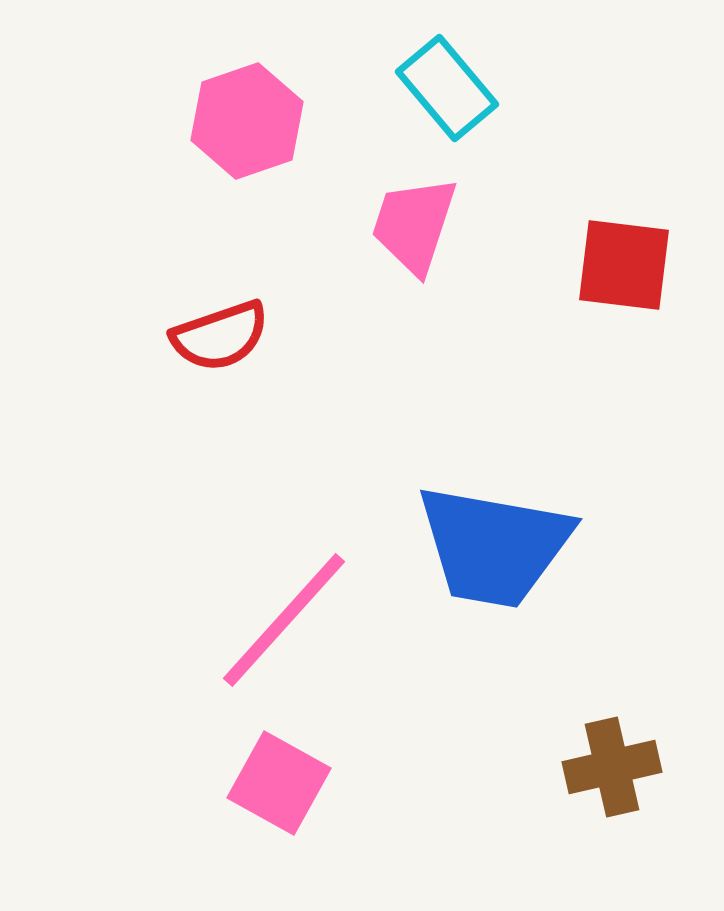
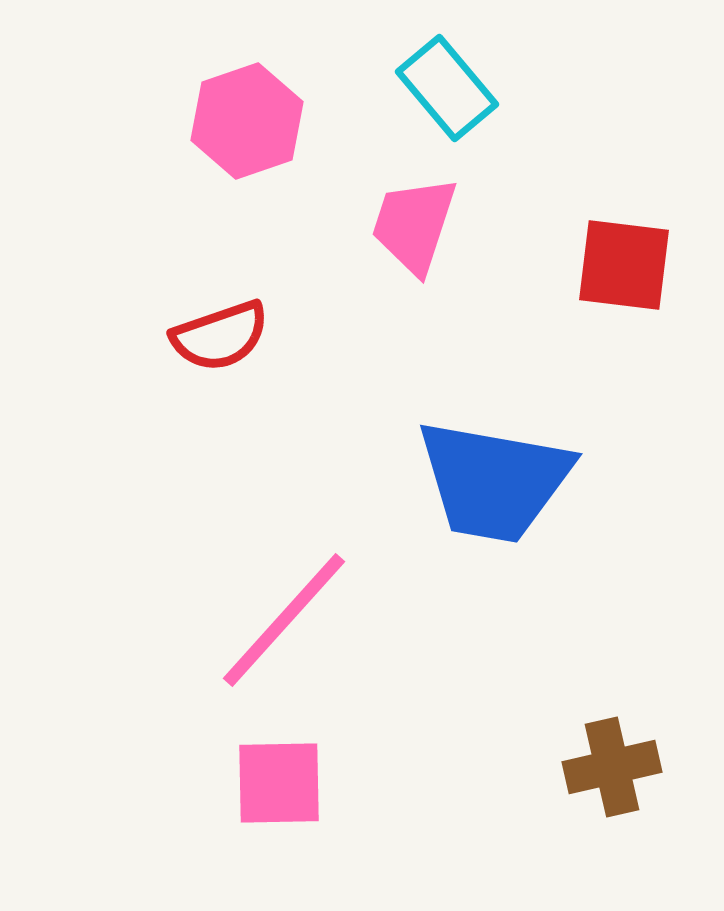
blue trapezoid: moved 65 px up
pink square: rotated 30 degrees counterclockwise
